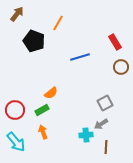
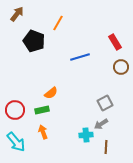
green rectangle: rotated 16 degrees clockwise
